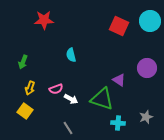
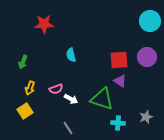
red star: moved 4 px down
red square: moved 34 px down; rotated 30 degrees counterclockwise
purple circle: moved 11 px up
purple triangle: moved 1 px right, 1 px down
yellow square: rotated 21 degrees clockwise
